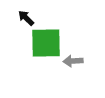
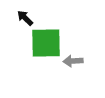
black arrow: moved 1 px left
